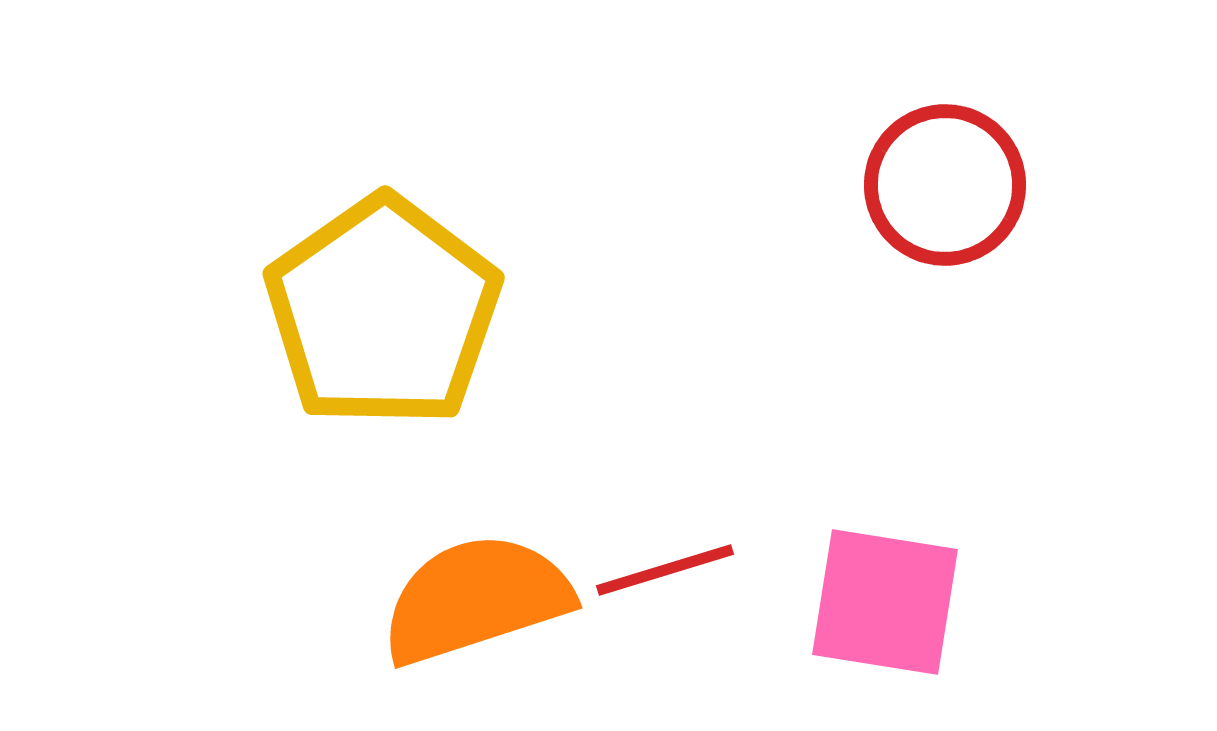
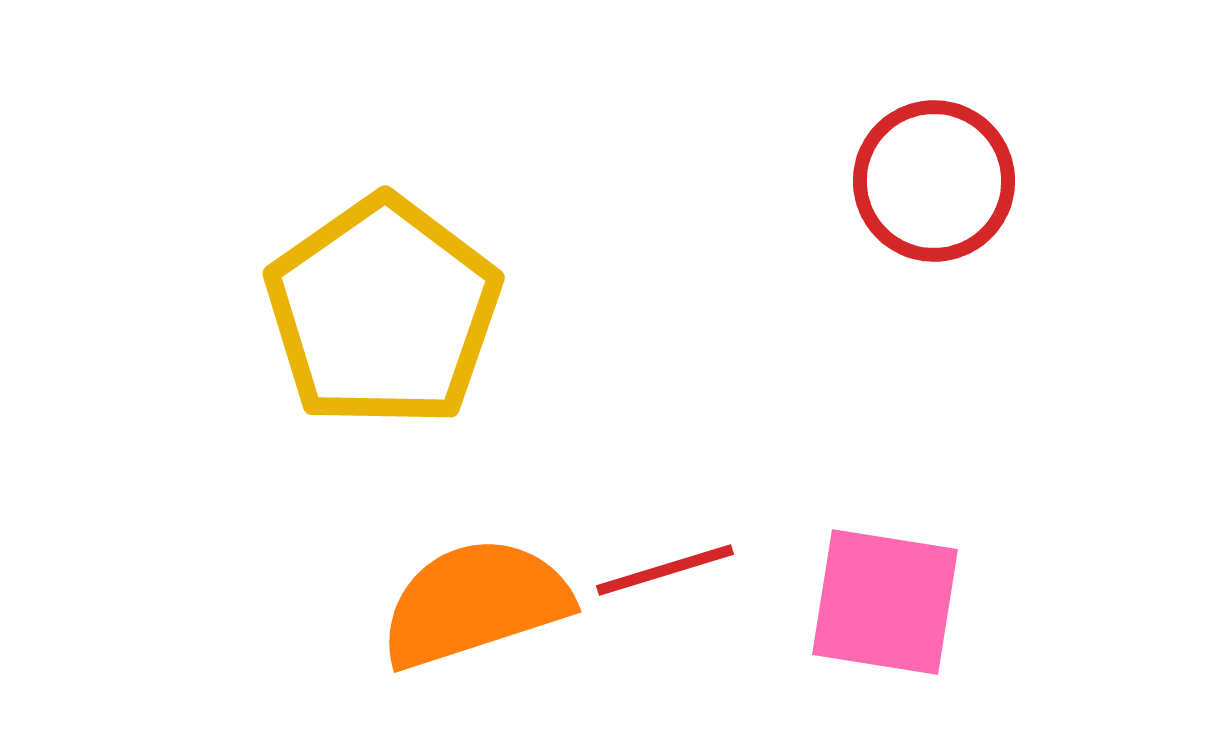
red circle: moved 11 px left, 4 px up
orange semicircle: moved 1 px left, 4 px down
